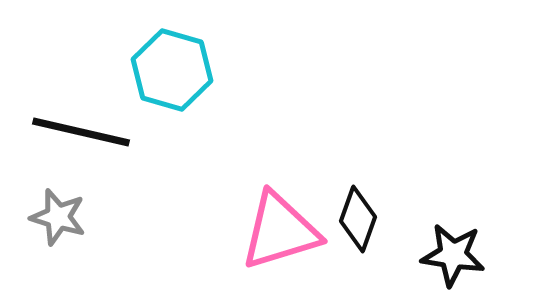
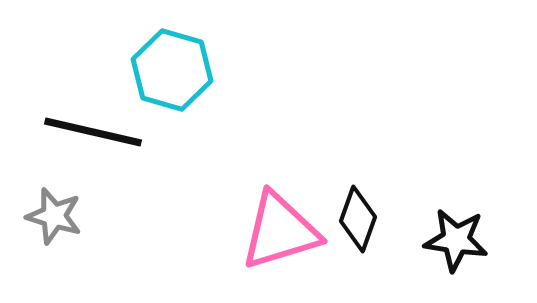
black line: moved 12 px right
gray star: moved 4 px left, 1 px up
black star: moved 3 px right, 15 px up
